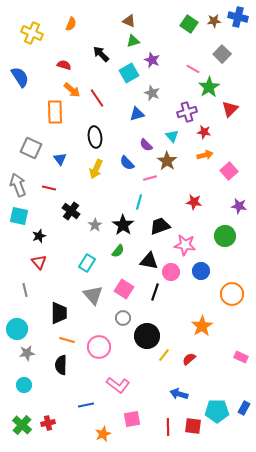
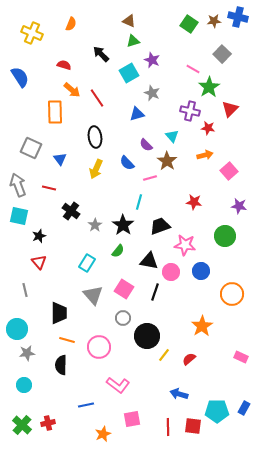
purple cross at (187, 112): moved 3 px right, 1 px up; rotated 30 degrees clockwise
red star at (204, 132): moved 4 px right, 4 px up
